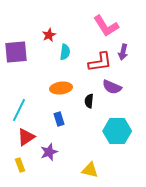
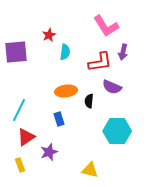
orange ellipse: moved 5 px right, 3 px down
